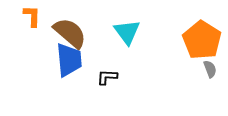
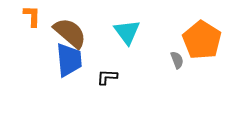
gray semicircle: moved 33 px left, 9 px up
